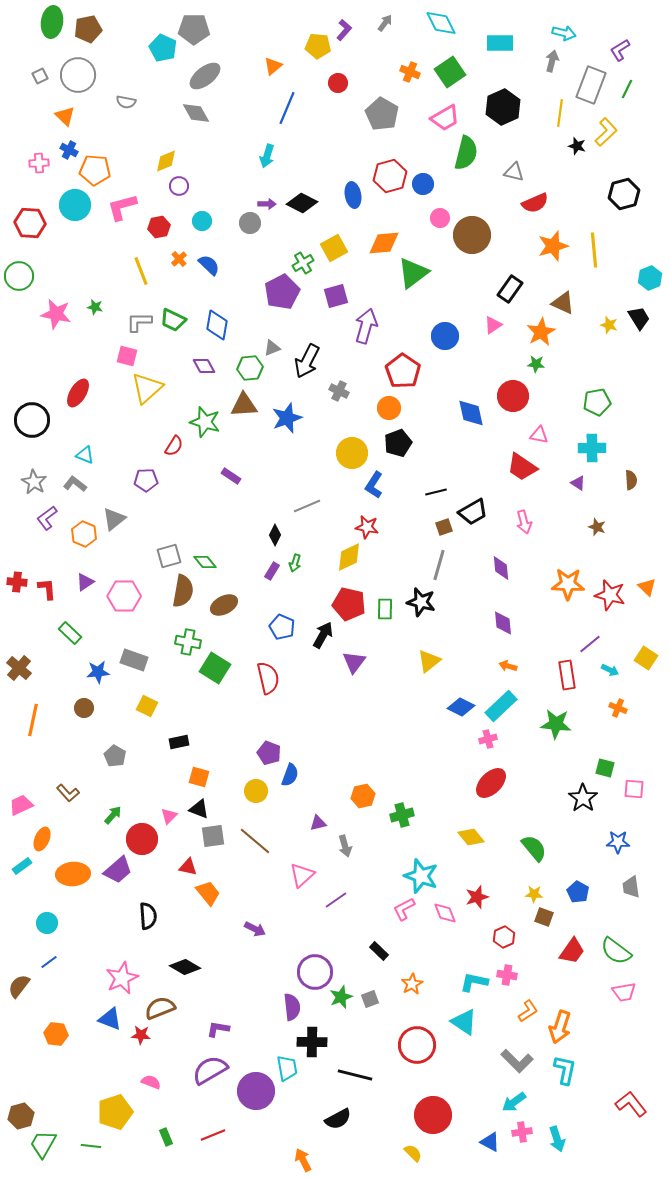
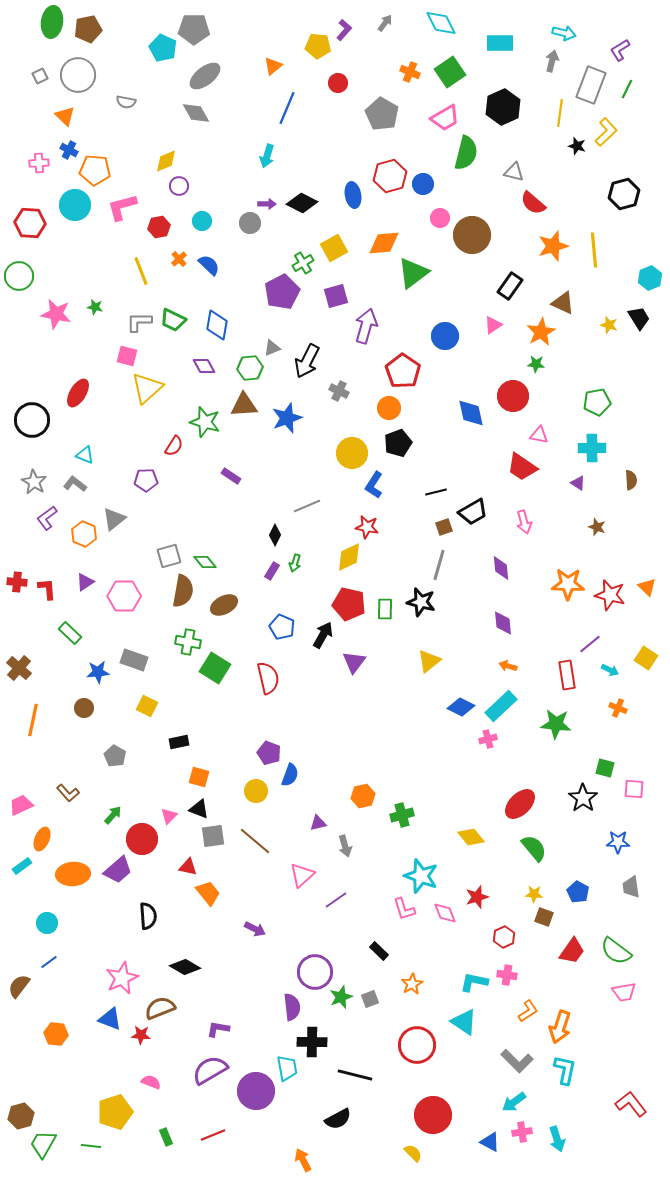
red semicircle at (535, 203): moved 2 px left; rotated 64 degrees clockwise
black rectangle at (510, 289): moved 3 px up
red ellipse at (491, 783): moved 29 px right, 21 px down
pink L-shape at (404, 909): rotated 80 degrees counterclockwise
